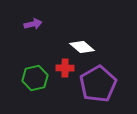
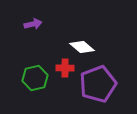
purple pentagon: rotated 9 degrees clockwise
